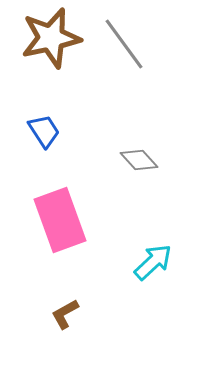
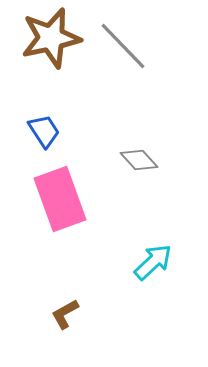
gray line: moved 1 px left, 2 px down; rotated 8 degrees counterclockwise
pink rectangle: moved 21 px up
